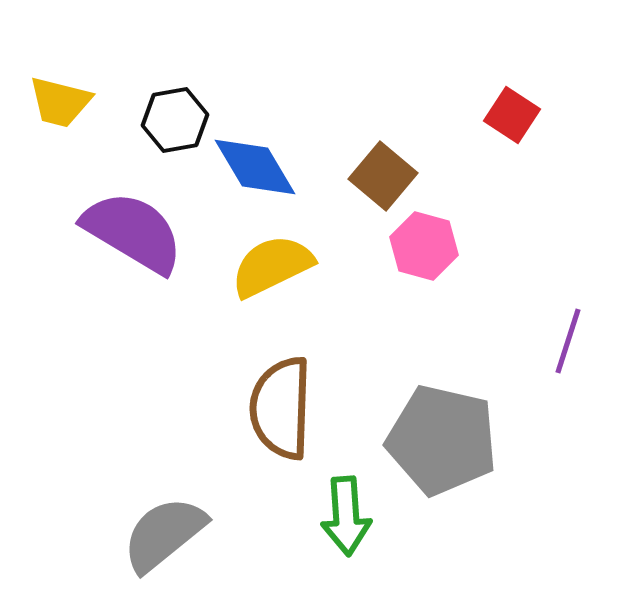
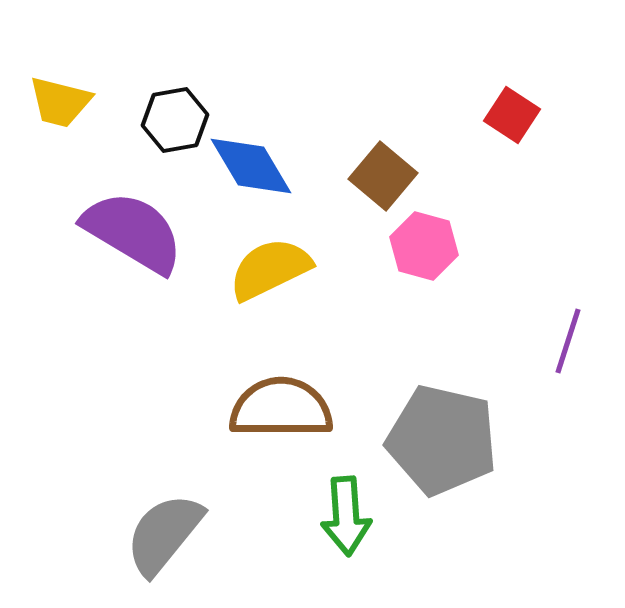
blue diamond: moved 4 px left, 1 px up
yellow semicircle: moved 2 px left, 3 px down
brown semicircle: rotated 88 degrees clockwise
gray semicircle: rotated 12 degrees counterclockwise
